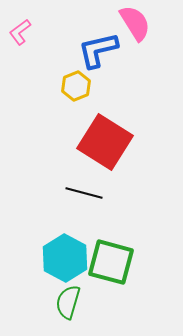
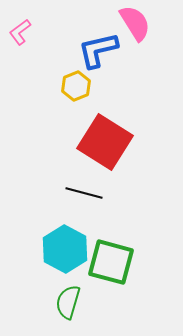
cyan hexagon: moved 9 px up
